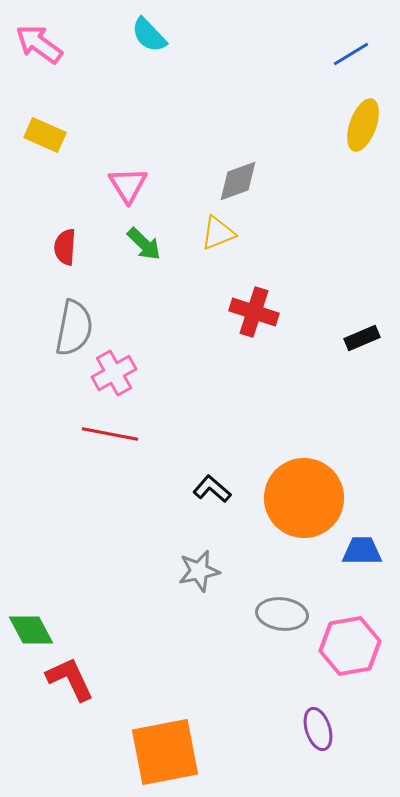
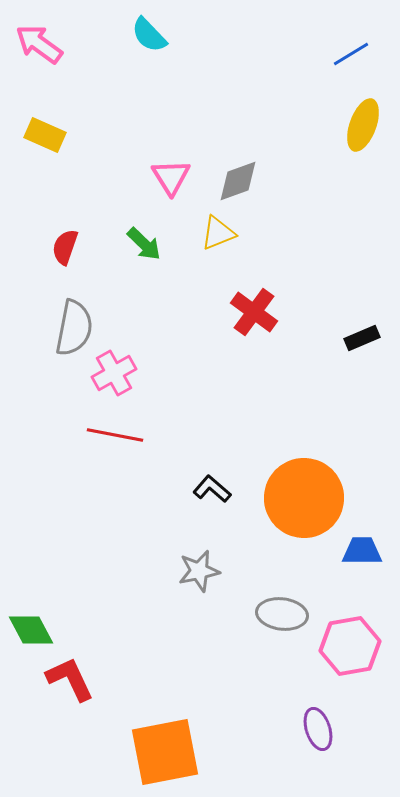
pink triangle: moved 43 px right, 8 px up
red semicircle: rotated 15 degrees clockwise
red cross: rotated 18 degrees clockwise
red line: moved 5 px right, 1 px down
